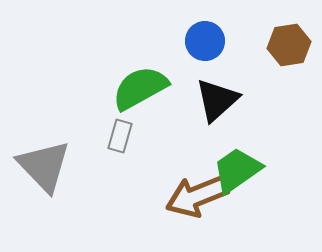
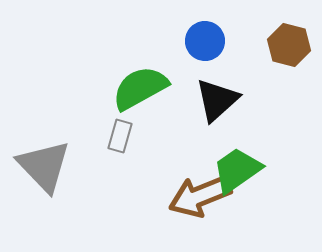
brown hexagon: rotated 24 degrees clockwise
brown arrow: moved 3 px right
